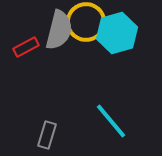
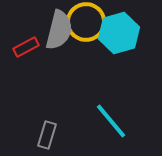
cyan hexagon: moved 2 px right
